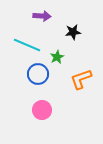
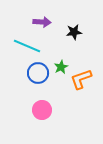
purple arrow: moved 6 px down
black star: moved 1 px right
cyan line: moved 1 px down
green star: moved 4 px right, 10 px down
blue circle: moved 1 px up
